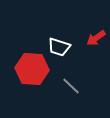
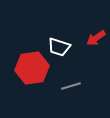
red hexagon: moved 1 px up; rotated 12 degrees counterclockwise
gray line: rotated 60 degrees counterclockwise
